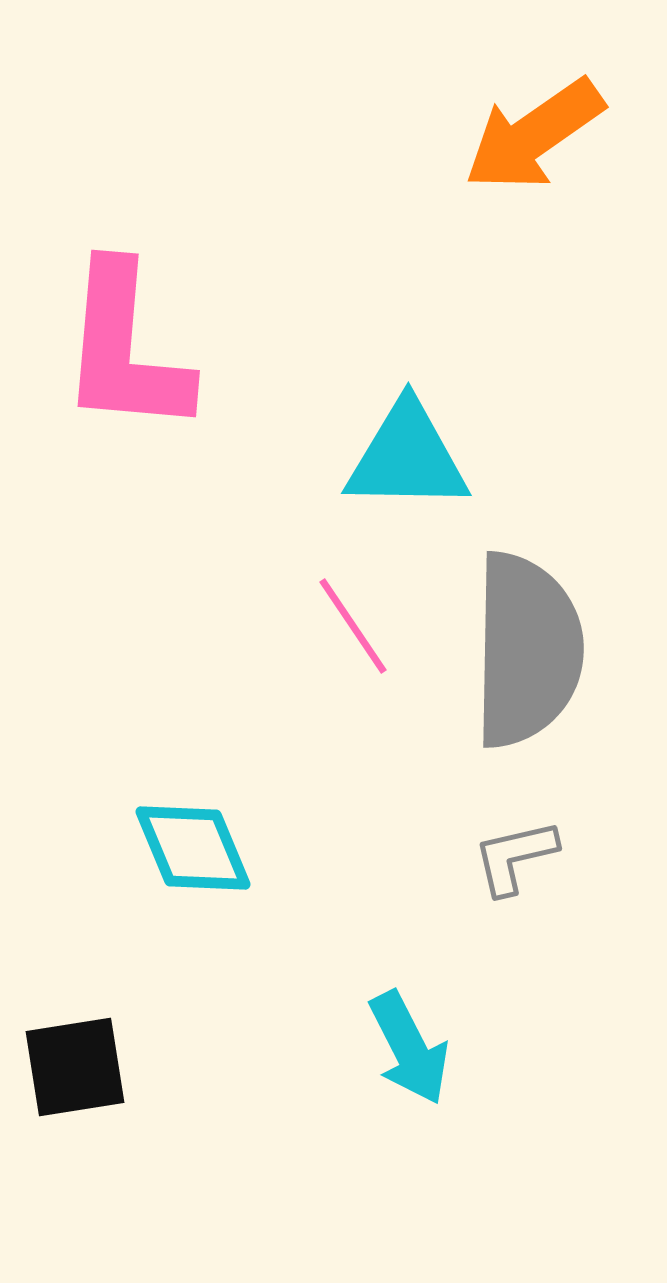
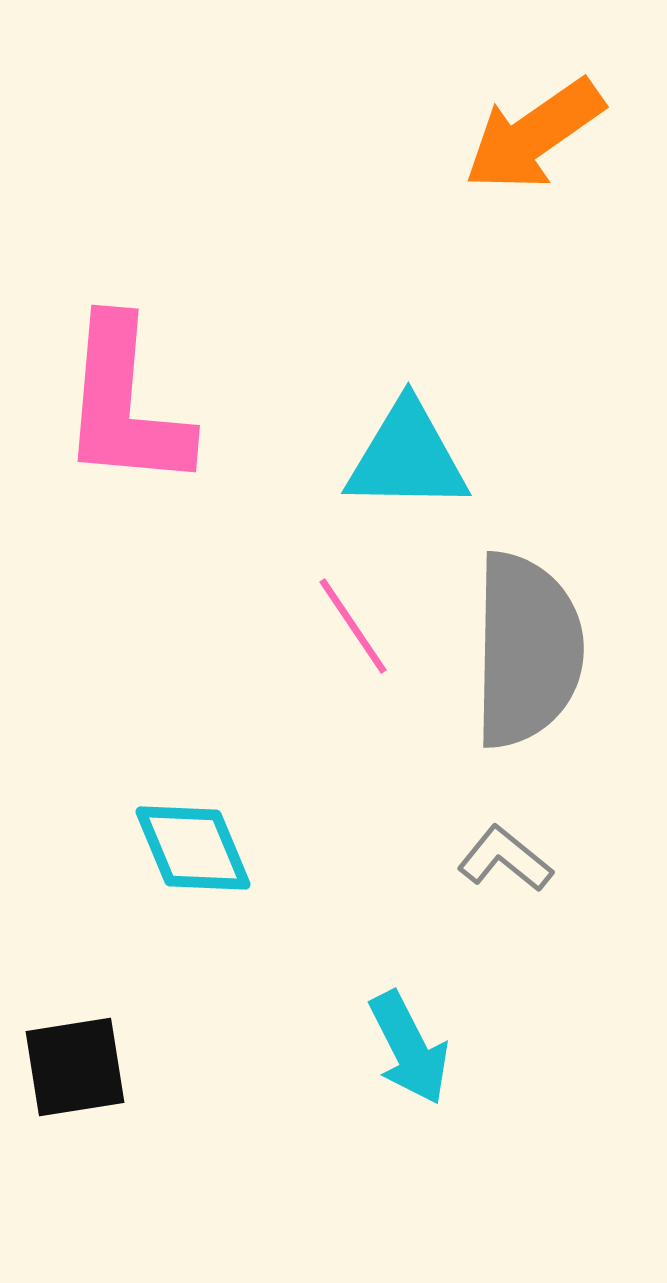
pink L-shape: moved 55 px down
gray L-shape: moved 10 px left, 2 px down; rotated 52 degrees clockwise
